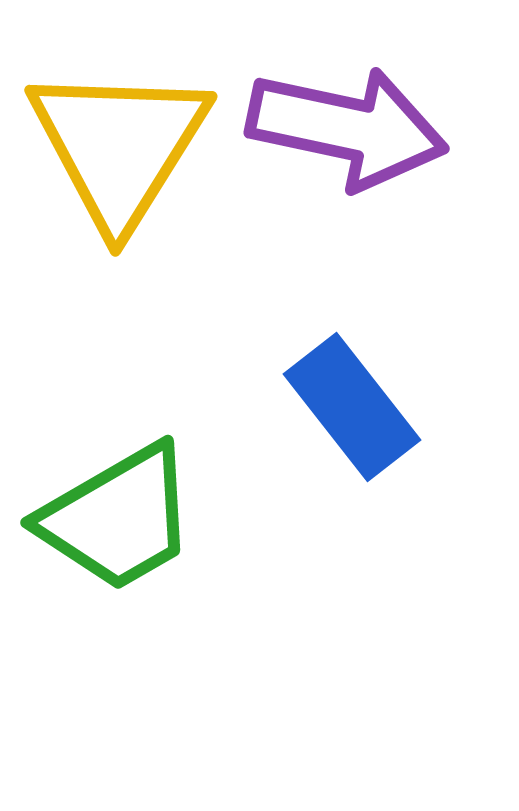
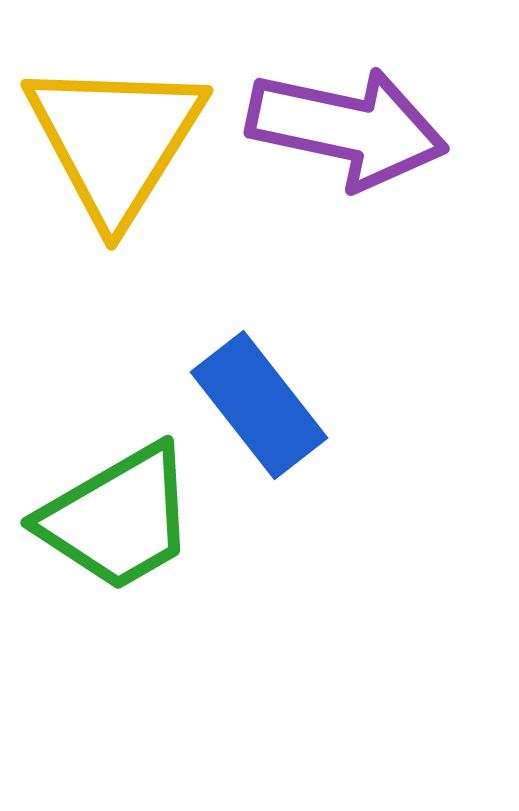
yellow triangle: moved 4 px left, 6 px up
blue rectangle: moved 93 px left, 2 px up
